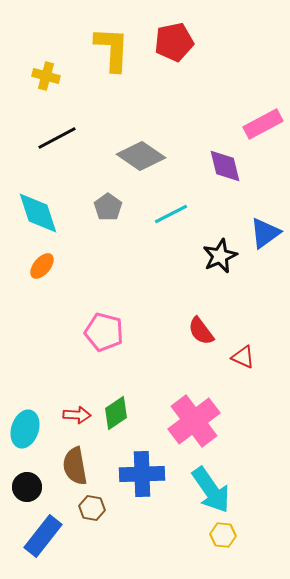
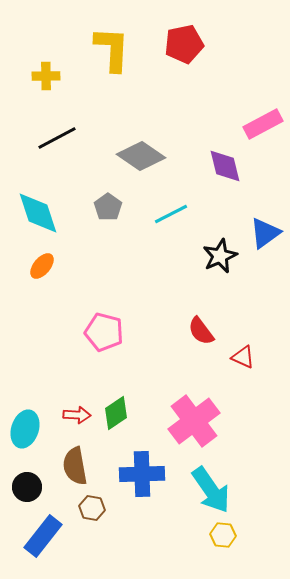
red pentagon: moved 10 px right, 2 px down
yellow cross: rotated 16 degrees counterclockwise
